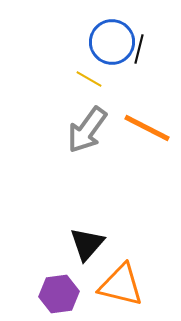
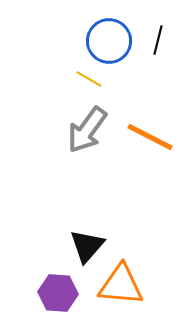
blue circle: moved 3 px left, 1 px up
black line: moved 19 px right, 9 px up
orange line: moved 3 px right, 9 px down
black triangle: moved 2 px down
orange triangle: rotated 9 degrees counterclockwise
purple hexagon: moved 1 px left, 1 px up; rotated 12 degrees clockwise
